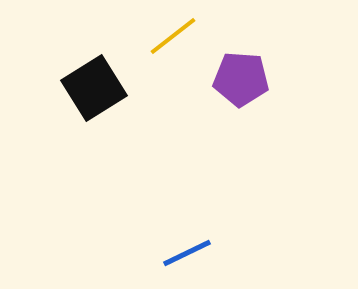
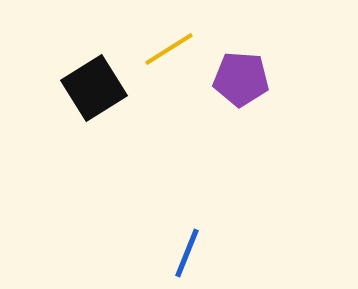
yellow line: moved 4 px left, 13 px down; rotated 6 degrees clockwise
blue line: rotated 42 degrees counterclockwise
